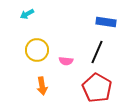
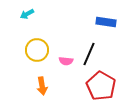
black line: moved 8 px left, 2 px down
red pentagon: moved 4 px right, 2 px up
